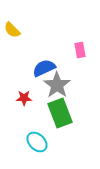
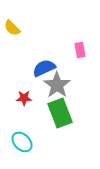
yellow semicircle: moved 2 px up
cyan ellipse: moved 15 px left
